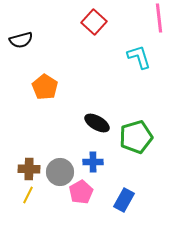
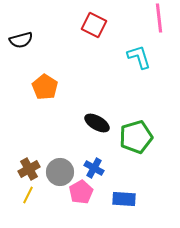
red square: moved 3 px down; rotated 15 degrees counterclockwise
blue cross: moved 1 px right, 6 px down; rotated 30 degrees clockwise
brown cross: rotated 30 degrees counterclockwise
blue rectangle: moved 1 px up; rotated 65 degrees clockwise
